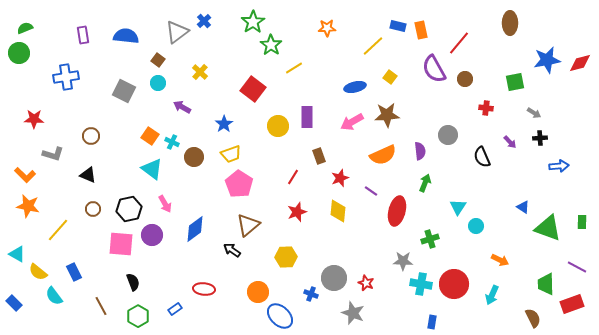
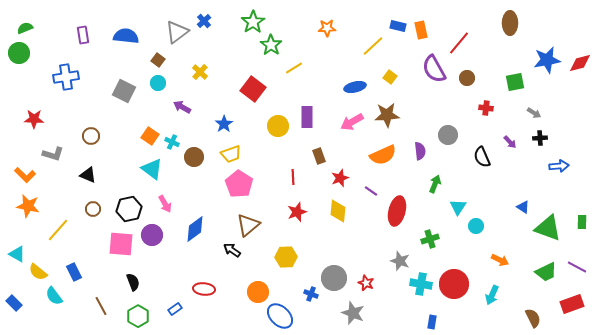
brown circle at (465, 79): moved 2 px right, 1 px up
red line at (293, 177): rotated 35 degrees counterclockwise
green arrow at (425, 183): moved 10 px right, 1 px down
gray star at (403, 261): moved 3 px left; rotated 18 degrees clockwise
green trapezoid at (546, 284): moved 12 px up; rotated 115 degrees counterclockwise
